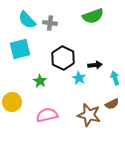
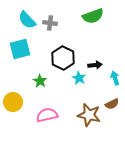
yellow circle: moved 1 px right
